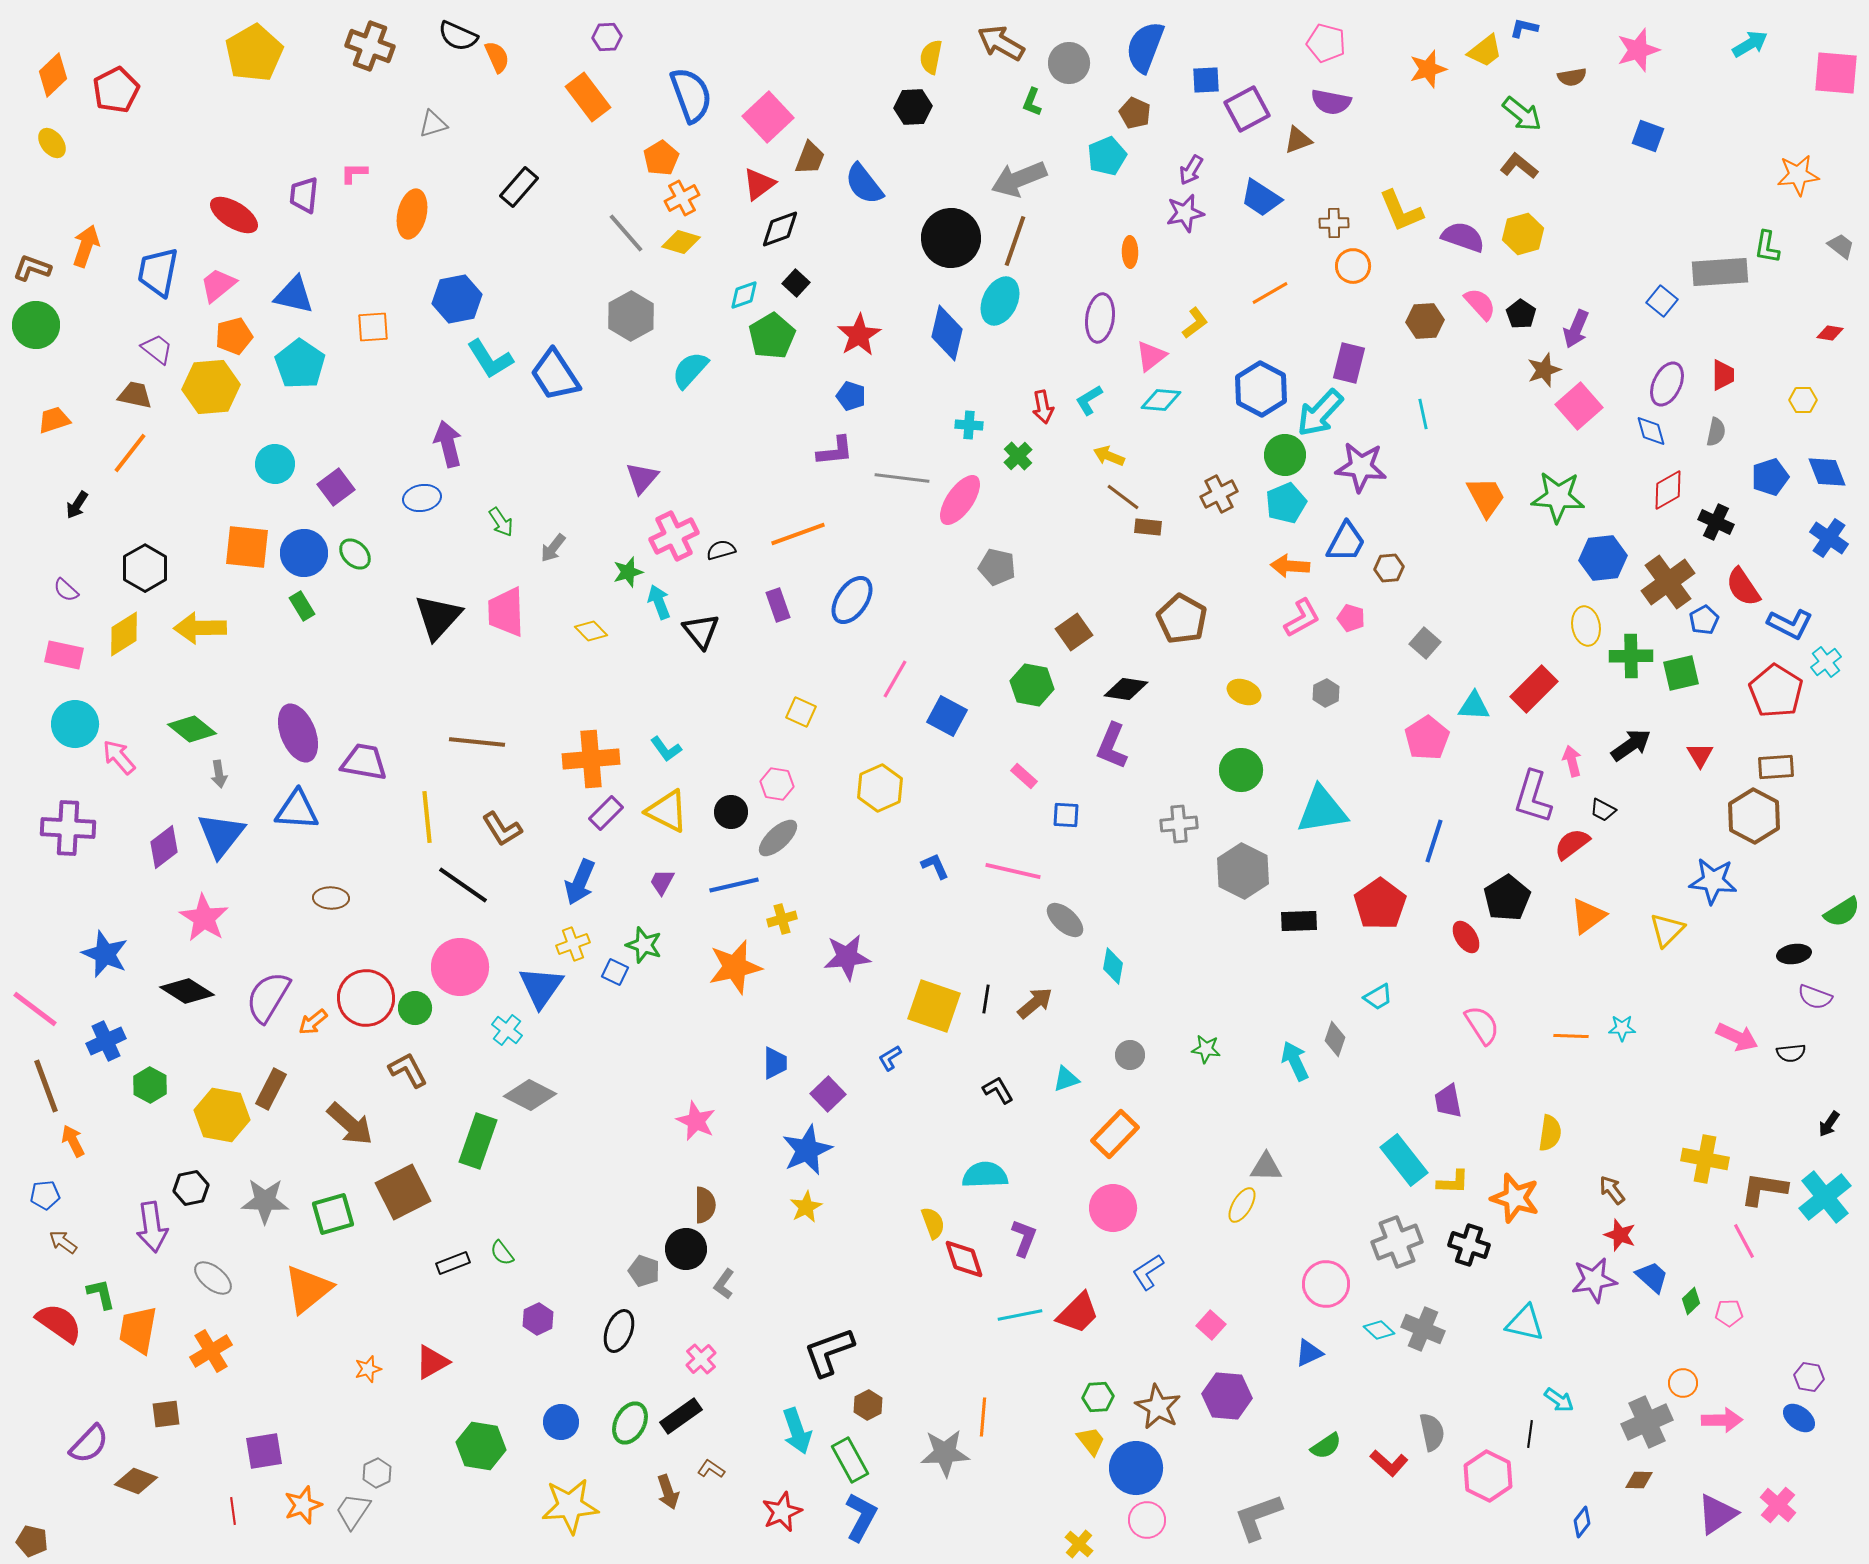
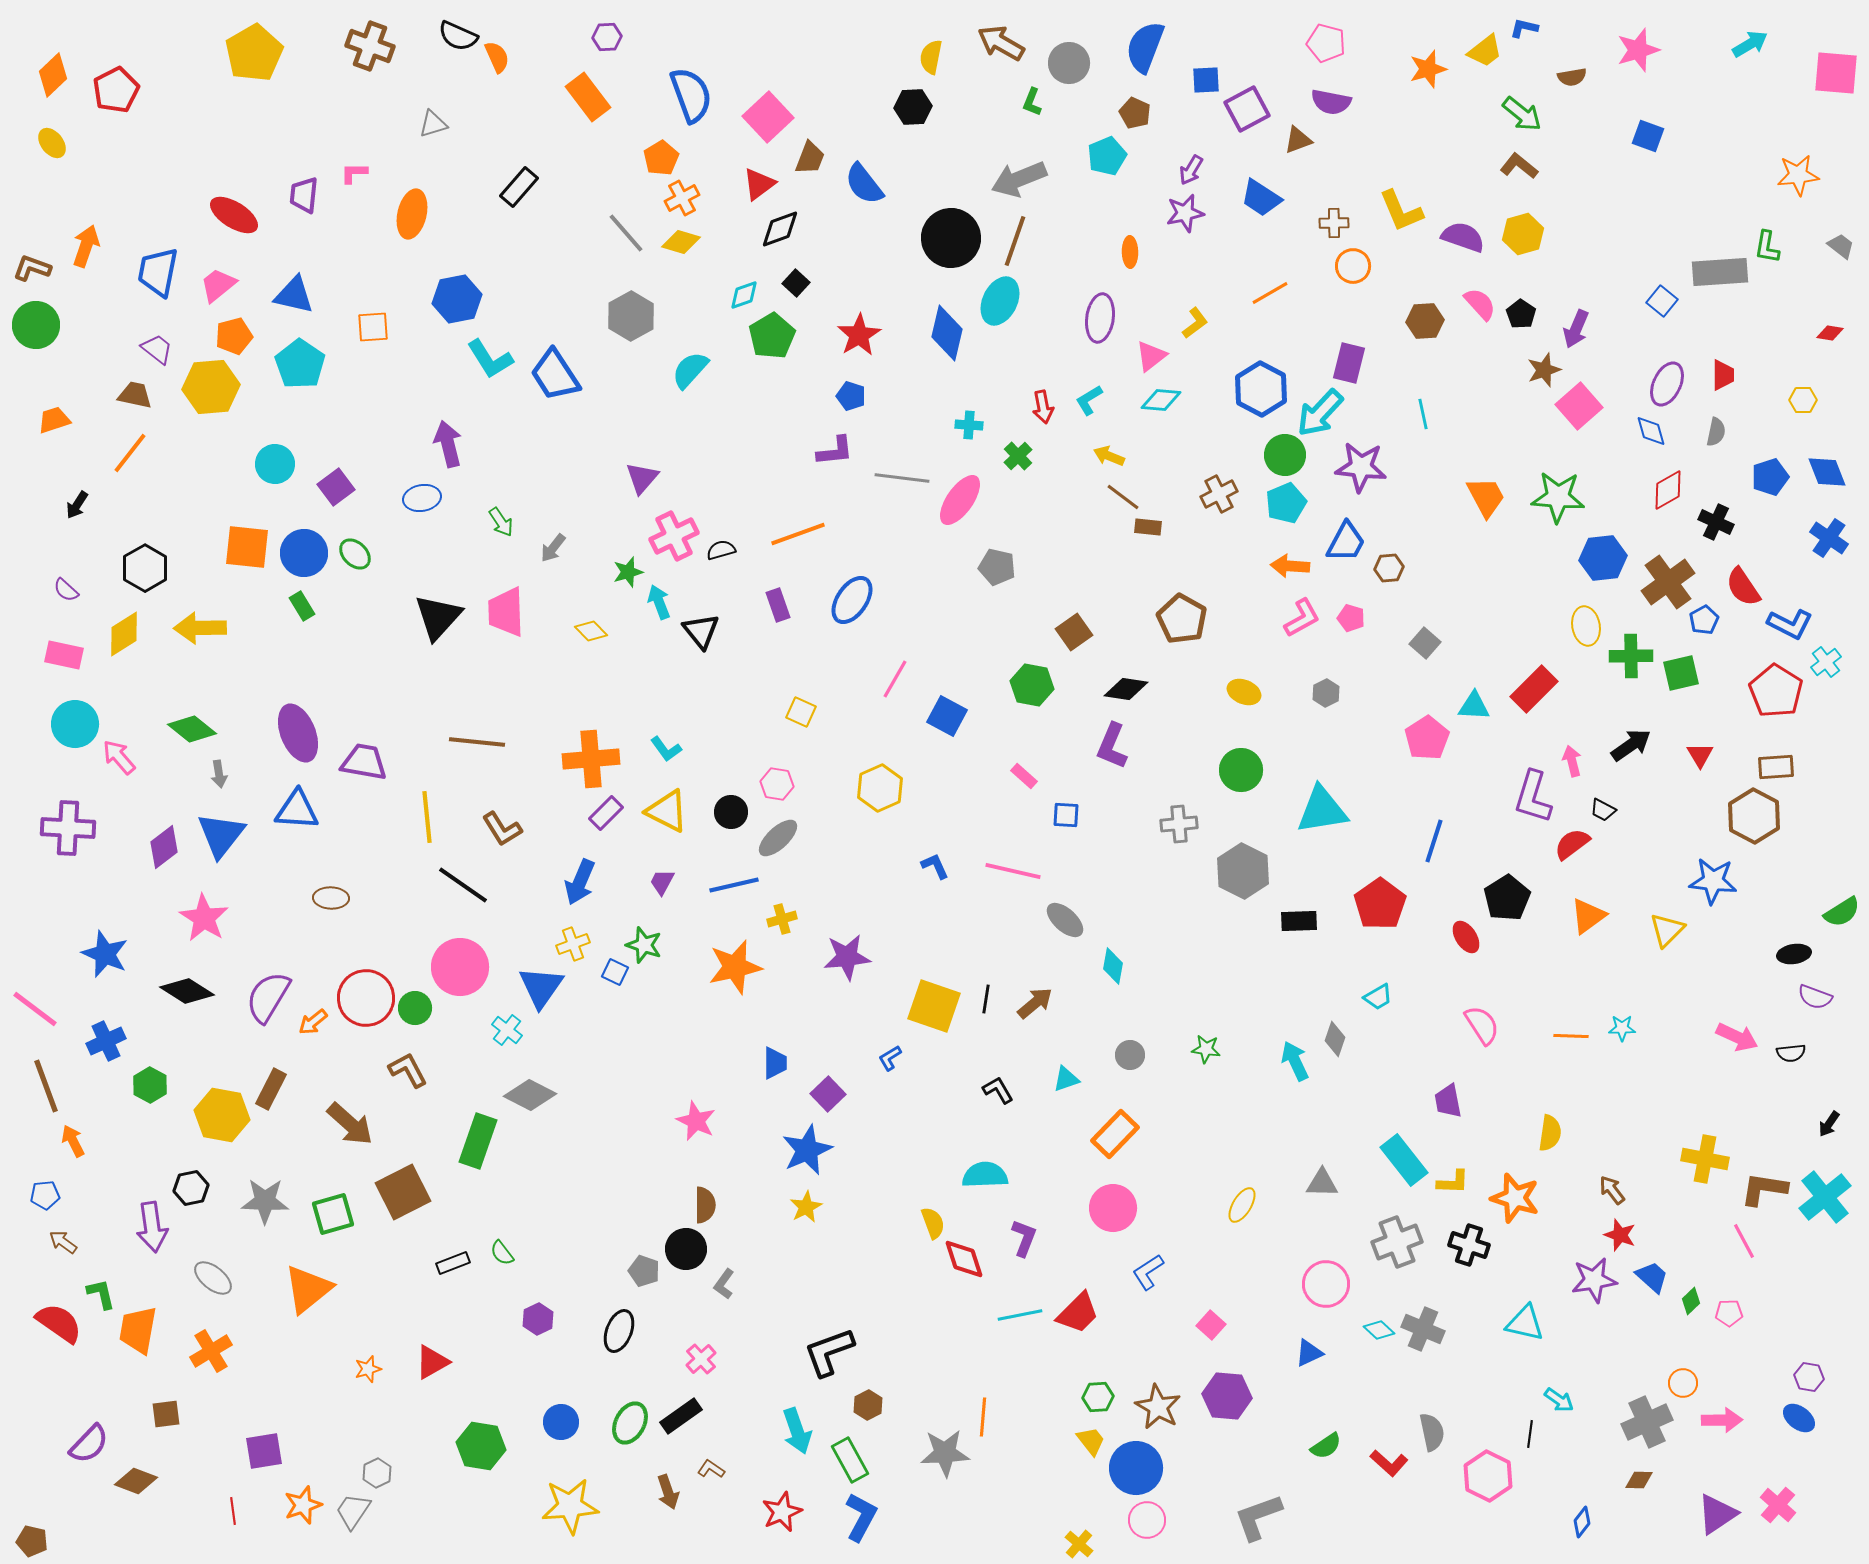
gray triangle at (1266, 1167): moved 56 px right, 16 px down
